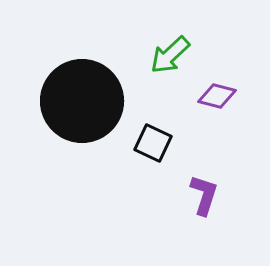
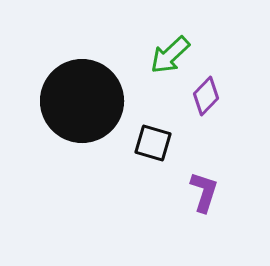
purple diamond: moved 11 px left; rotated 60 degrees counterclockwise
black square: rotated 9 degrees counterclockwise
purple L-shape: moved 3 px up
